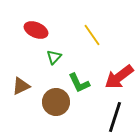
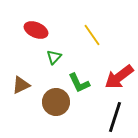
brown triangle: moved 1 px up
